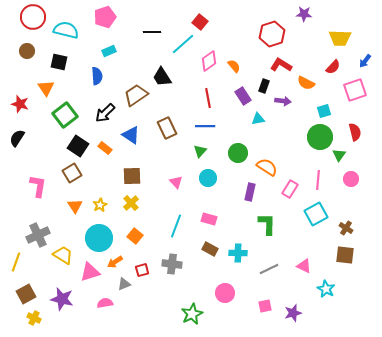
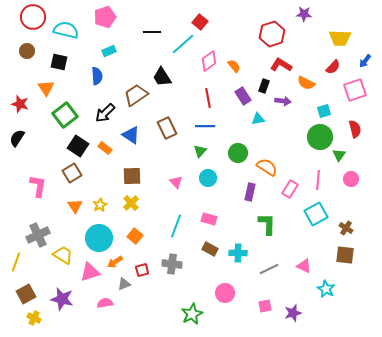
red semicircle at (355, 132): moved 3 px up
